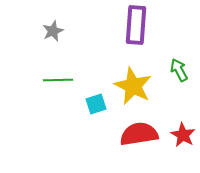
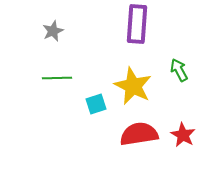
purple rectangle: moved 1 px right, 1 px up
green line: moved 1 px left, 2 px up
